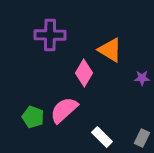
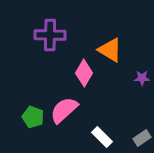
gray rectangle: rotated 30 degrees clockwise
